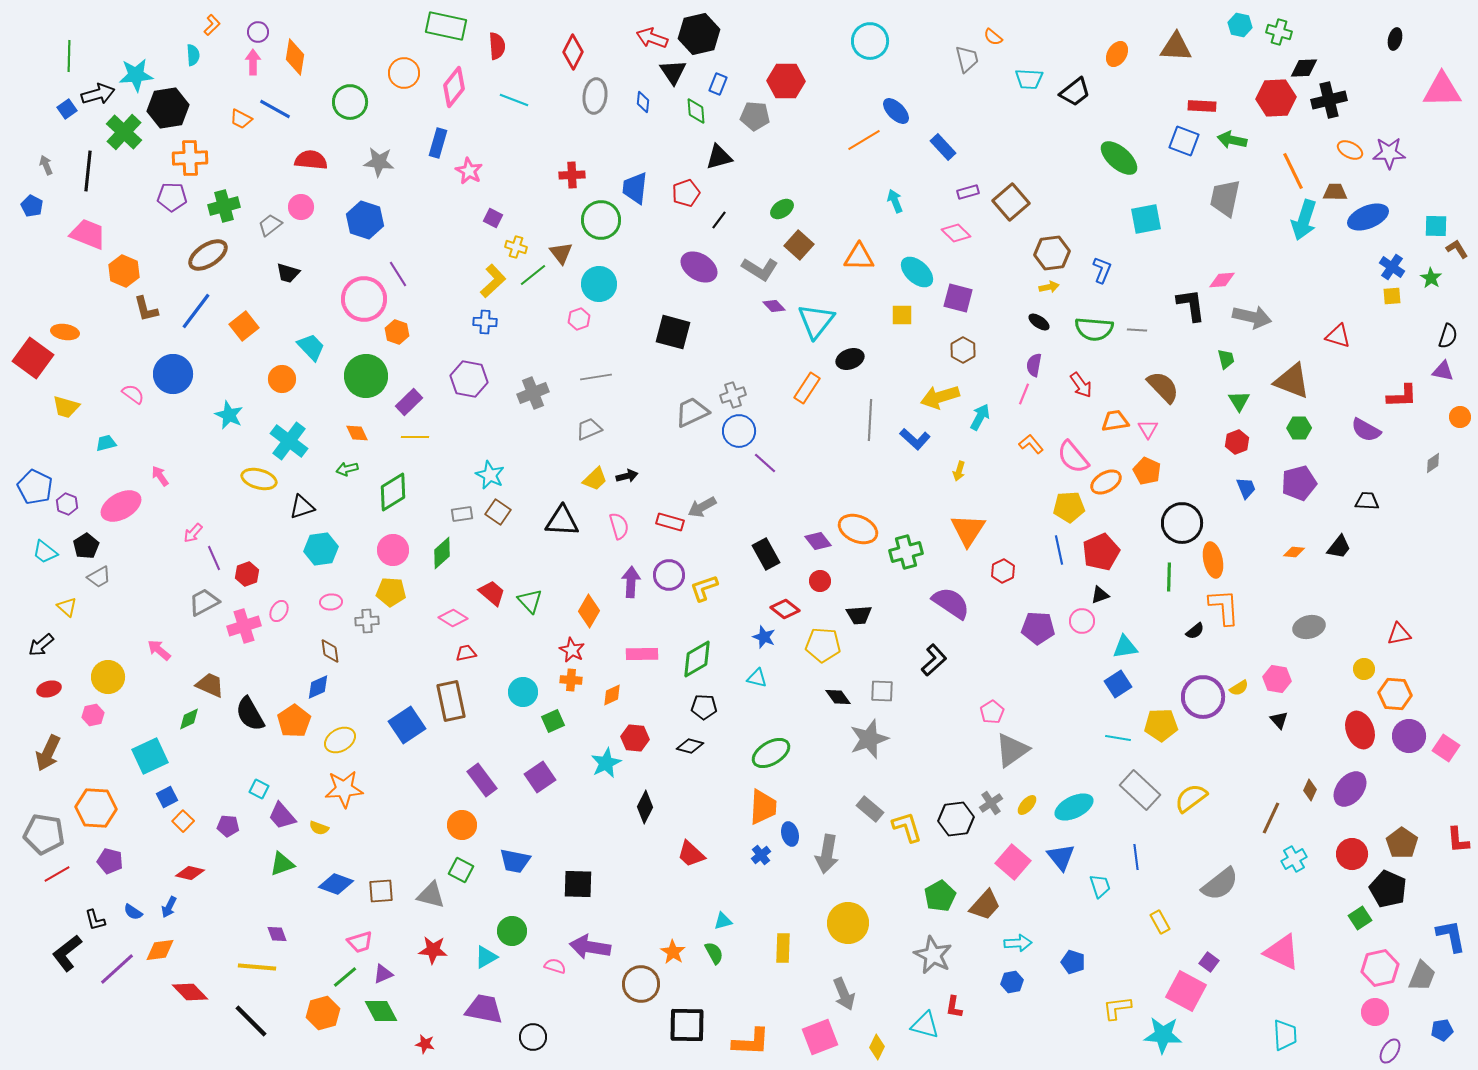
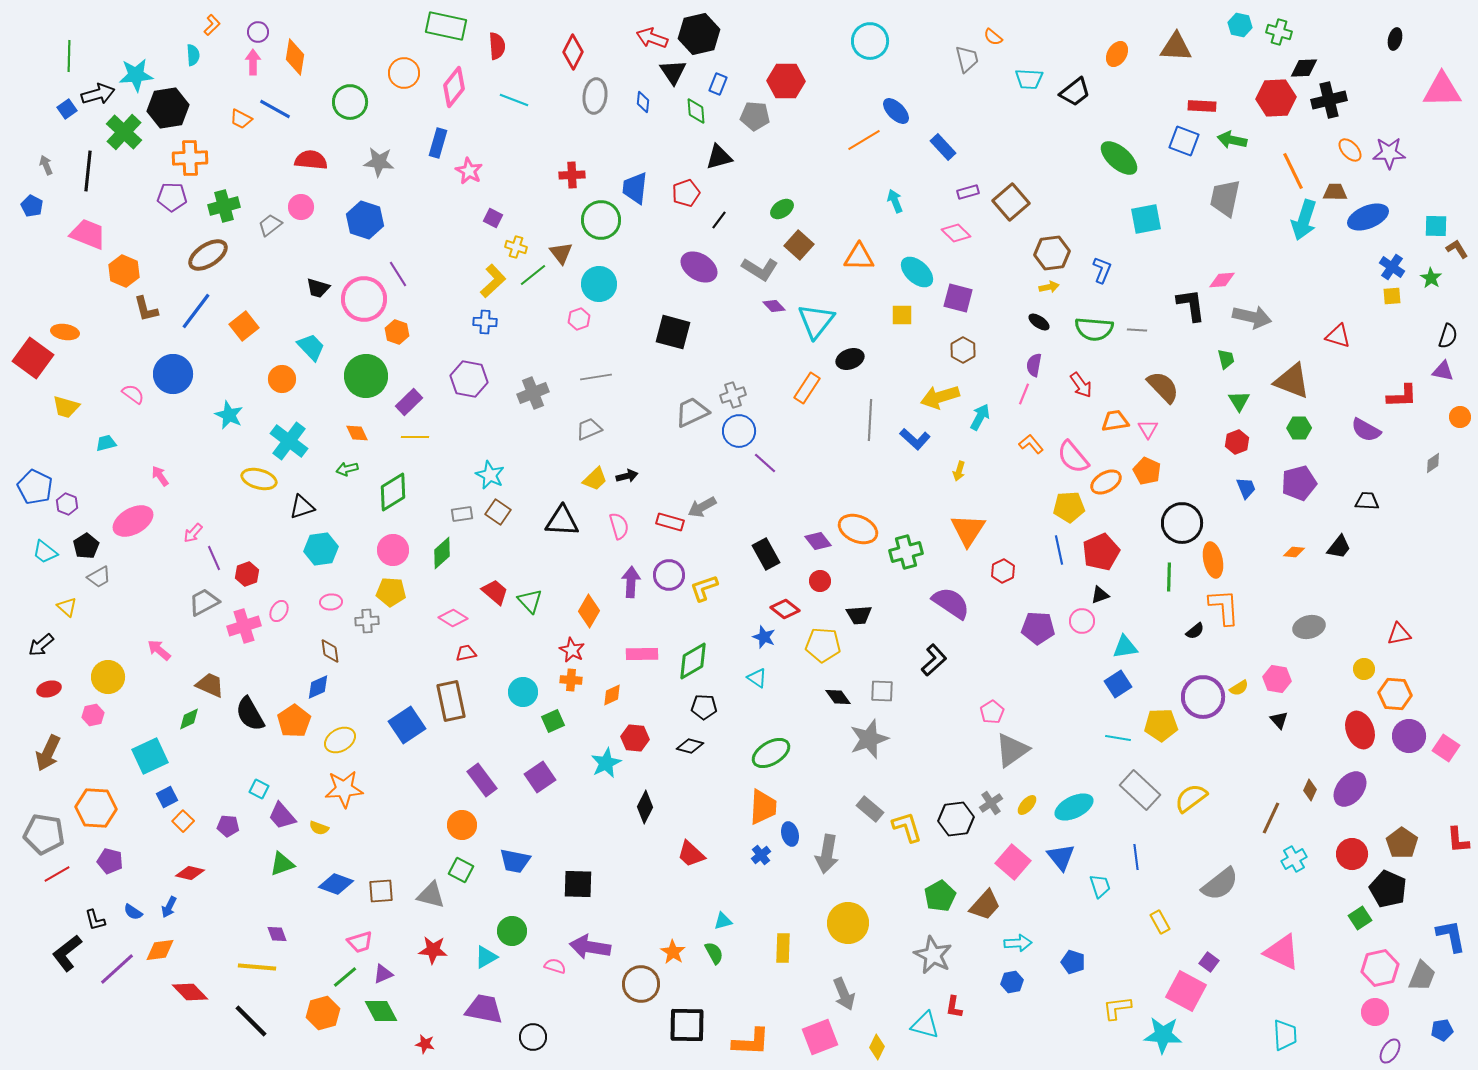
orange ellipse at (1350, 150): rotated 20 degrees clockwise
black trapezoid at (288, 273): moved 30 px right, 15 px down
pink ellipse at (121, 506): moved 12 px right, 15 px down
red trapezoid at (492, 593): moved 3 px right, 1 px up
green diamond at (697, 659): moved 4 px left, 2 px down
cyan triangle at (757, 678): rotated 20 degrees clockwise
